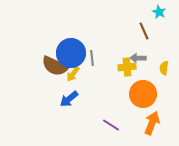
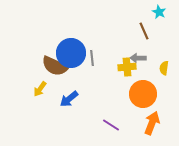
yellow arrow: moved 33 px left, 15 px down
